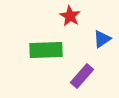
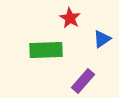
red star: moved 2 px down
purple rectangle: moved 1 px right, 5 px down
